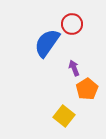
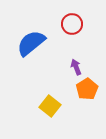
blue semicircle: moved 16 px left; rotated 16 degrees clockwise
purple arrow: moved 2 px right, 1 px up
yellow square: moved 14 px left, 10 px up
